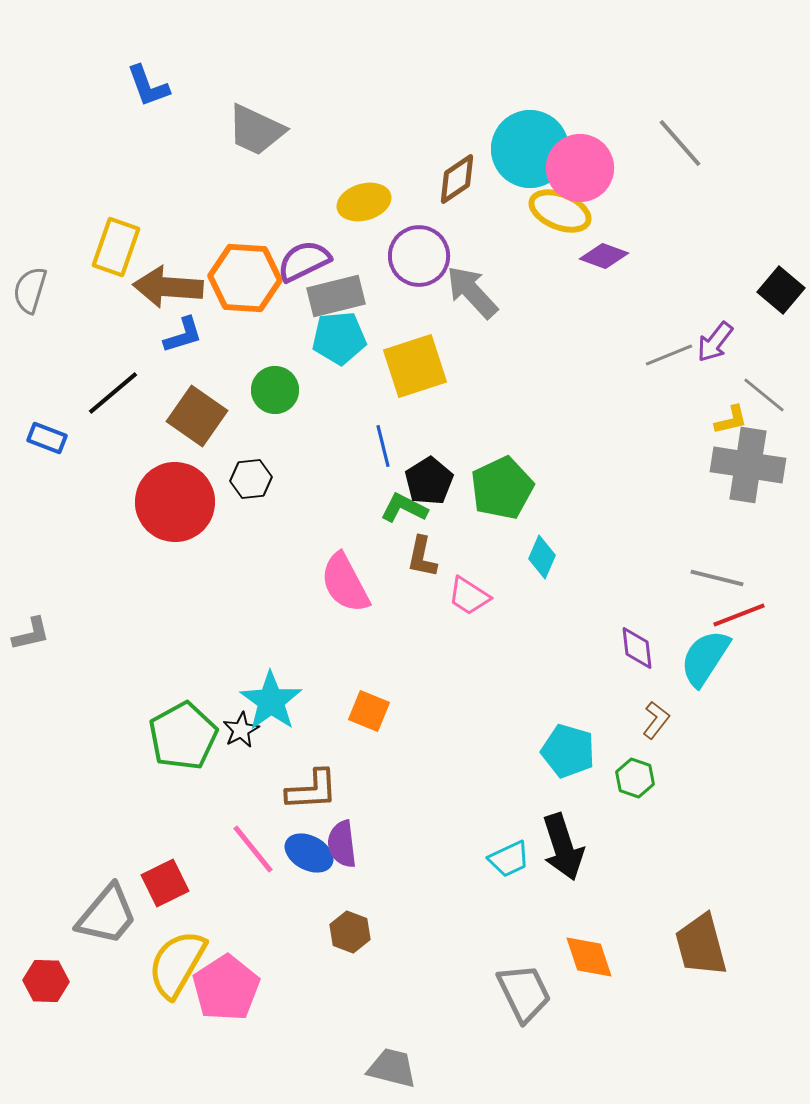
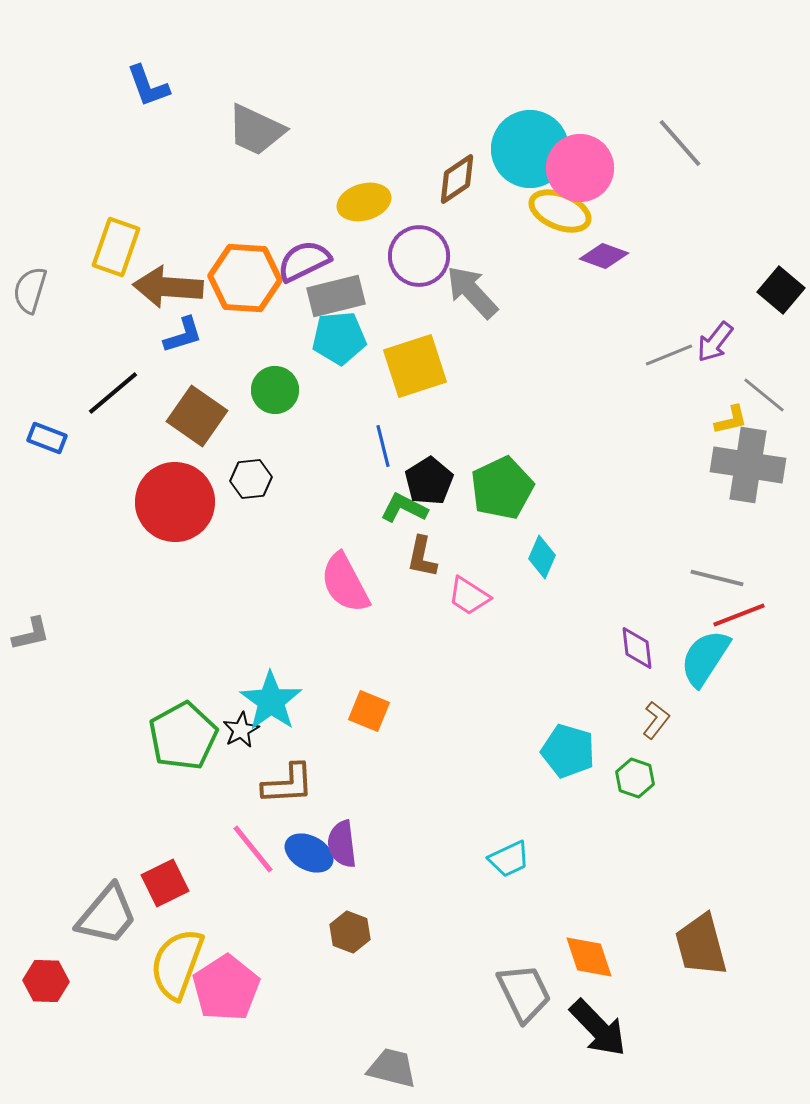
brown L-shape at (312, 790): moved 24 px left, 6 px up
black arrow at (563, 847): moved 35 px right, 181 px down; rotated 26 degrees counterclockwise
yellow semicircle at (177, 964): rotated 10 degrees counterclockwise
